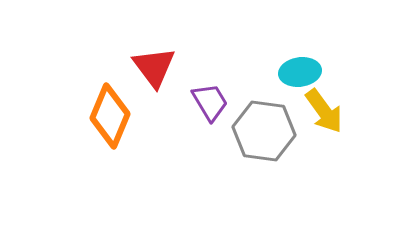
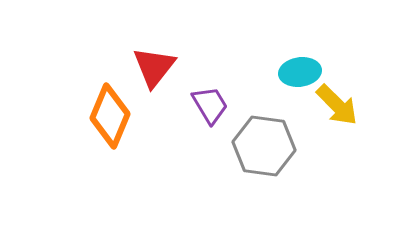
red triangle: rotated 15 degrees clockwise
purple trapezoid: moved 3 px down
yellow arrow: moved 13 px right, 6 px up; rotated 9 degrees counterclockwise
gray hexagon: moved 15 px down
